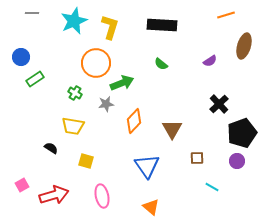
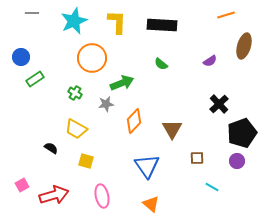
yellow L-shape: moved 7 px right, 5 px up; rotated 15 degrees counterclockwise
orange circle: moved 4 px left, 5 px up
yellow trapezoid: moved 3 px right, 3 px down; rotated 20 degrees clockwise
orange triangle: moved 3 px up
